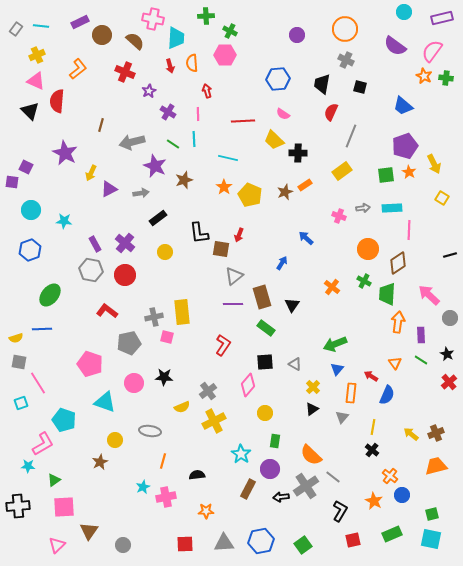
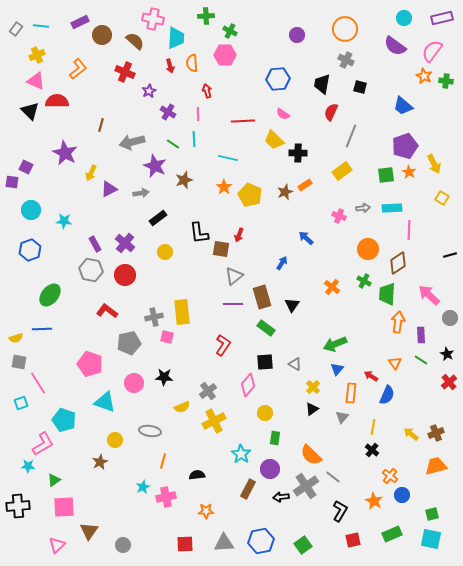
cyan circle at (404, 12): moved 6 px down
green cross at (446, 78): moved 3 px down
red semicircle at (57, 101): rotated 85 degrees clockwise
green rectangle at (275, 441): moved 3 px up
